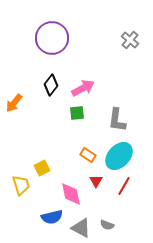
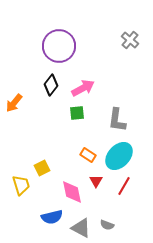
purple circle: moved 7 px right, 8 px down
pink diamond: moved 1 px right, 2 px up
